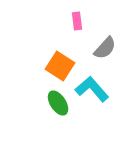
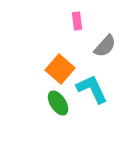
gray semicircle: moved 2 px up
orange square: moved 3 px down; rotated 8 degrees clockwise
cyan L-shape: rotated 16 degrees clockwise
